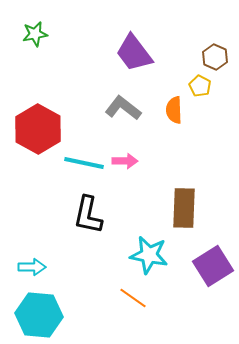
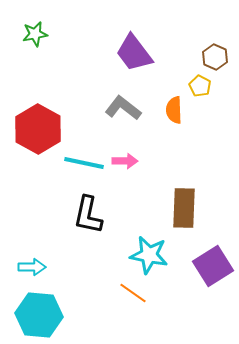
orange line: moved 5 px up
